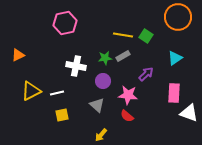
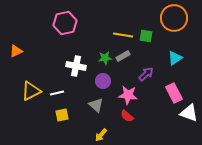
orange circle: moved 4 px left, 1 px down
green square: rotated 24 degrees counterclockwise
orange triangle: moved 2 px left, 4 px up
pink rectangle: rotated 30 degrees counterclockwise
gray triangle: moved 1 px left
